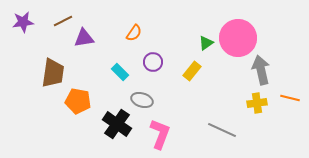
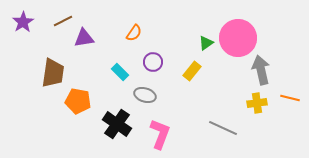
purple star: rotated 25 degrees counterclockwise
gray ellipse: moved 3 px right, 5 px up
gray line: moved 1 px right, 2 px up
